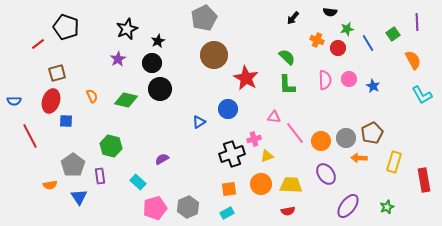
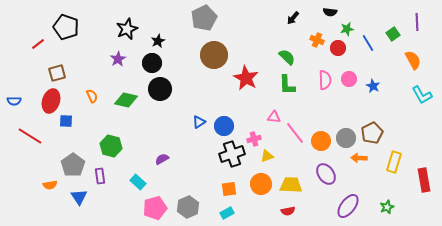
blue circle at (228, 109): moved 4 px left, 17 px down
red line at (30, 136): rotated 30 degrees counterclockwise
